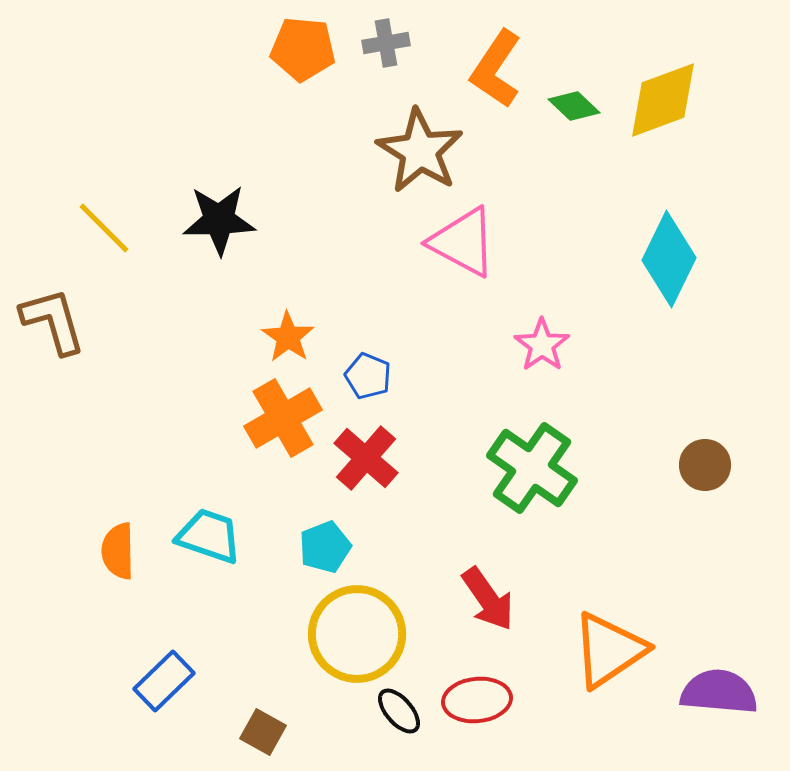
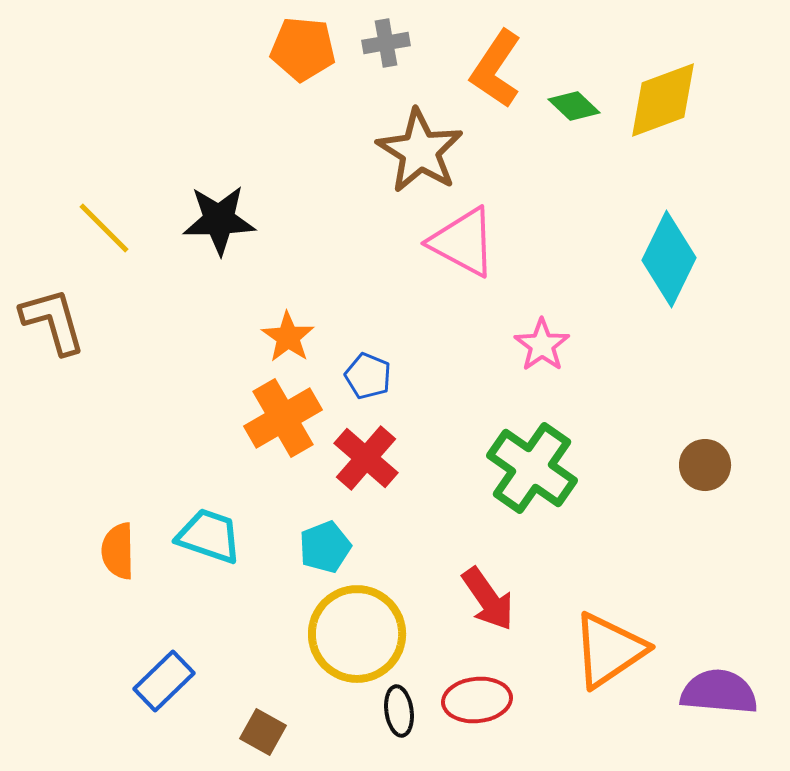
black ellipse: rotated 33 degrees clockwise
